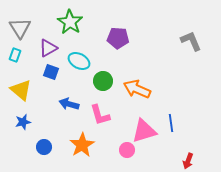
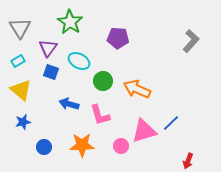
gray L-shape: rotated 65 degrees clockwise
purple triangle: rotated 24 degrees counterclockwise
cyan rectangle: moved 3 px right, 6 px down; rotated 40 degrees clockwise
blue line: rotated 54 degrees clockwise
orange star: rotated 30 degrees clockwise
pink circle: moved 6 px left, 4 px up
